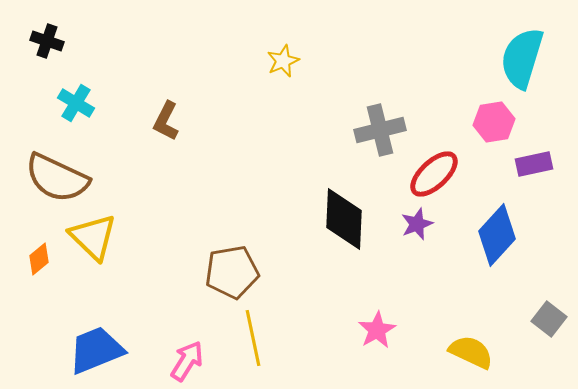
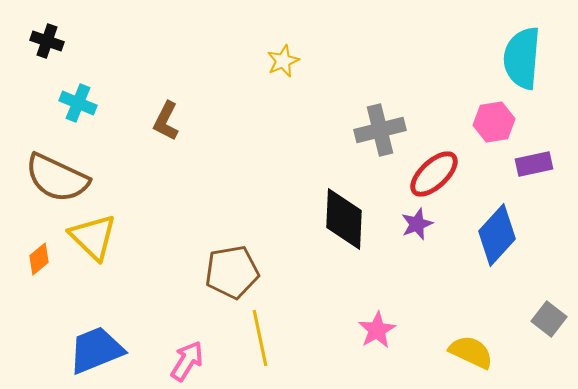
cyan semicircle: rotated 12 degrees counterclockwise
cyan cross: moved 2 px right; rotated 9 degrees counterclockwise
yellow line: moved 7 px right
